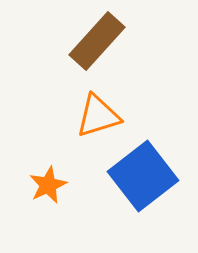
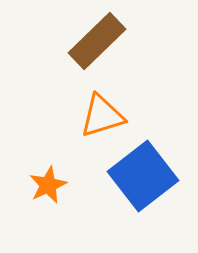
brown rectangle: rotated 4 degrees clockwise
orange triangle: moved 4 px right
